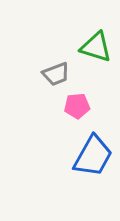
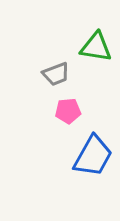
green triangle: rotated 8 degrees counterclockwise
pink pentagon: moved 9 px left, 5 px down
